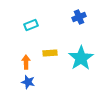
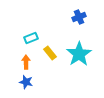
cyan rectangle: moved 13 px down
yellow rectangle: rotated 56 degrees clockwise
cyan star: moved 2 px left, 4 px up
blue star: moved 2 px left
